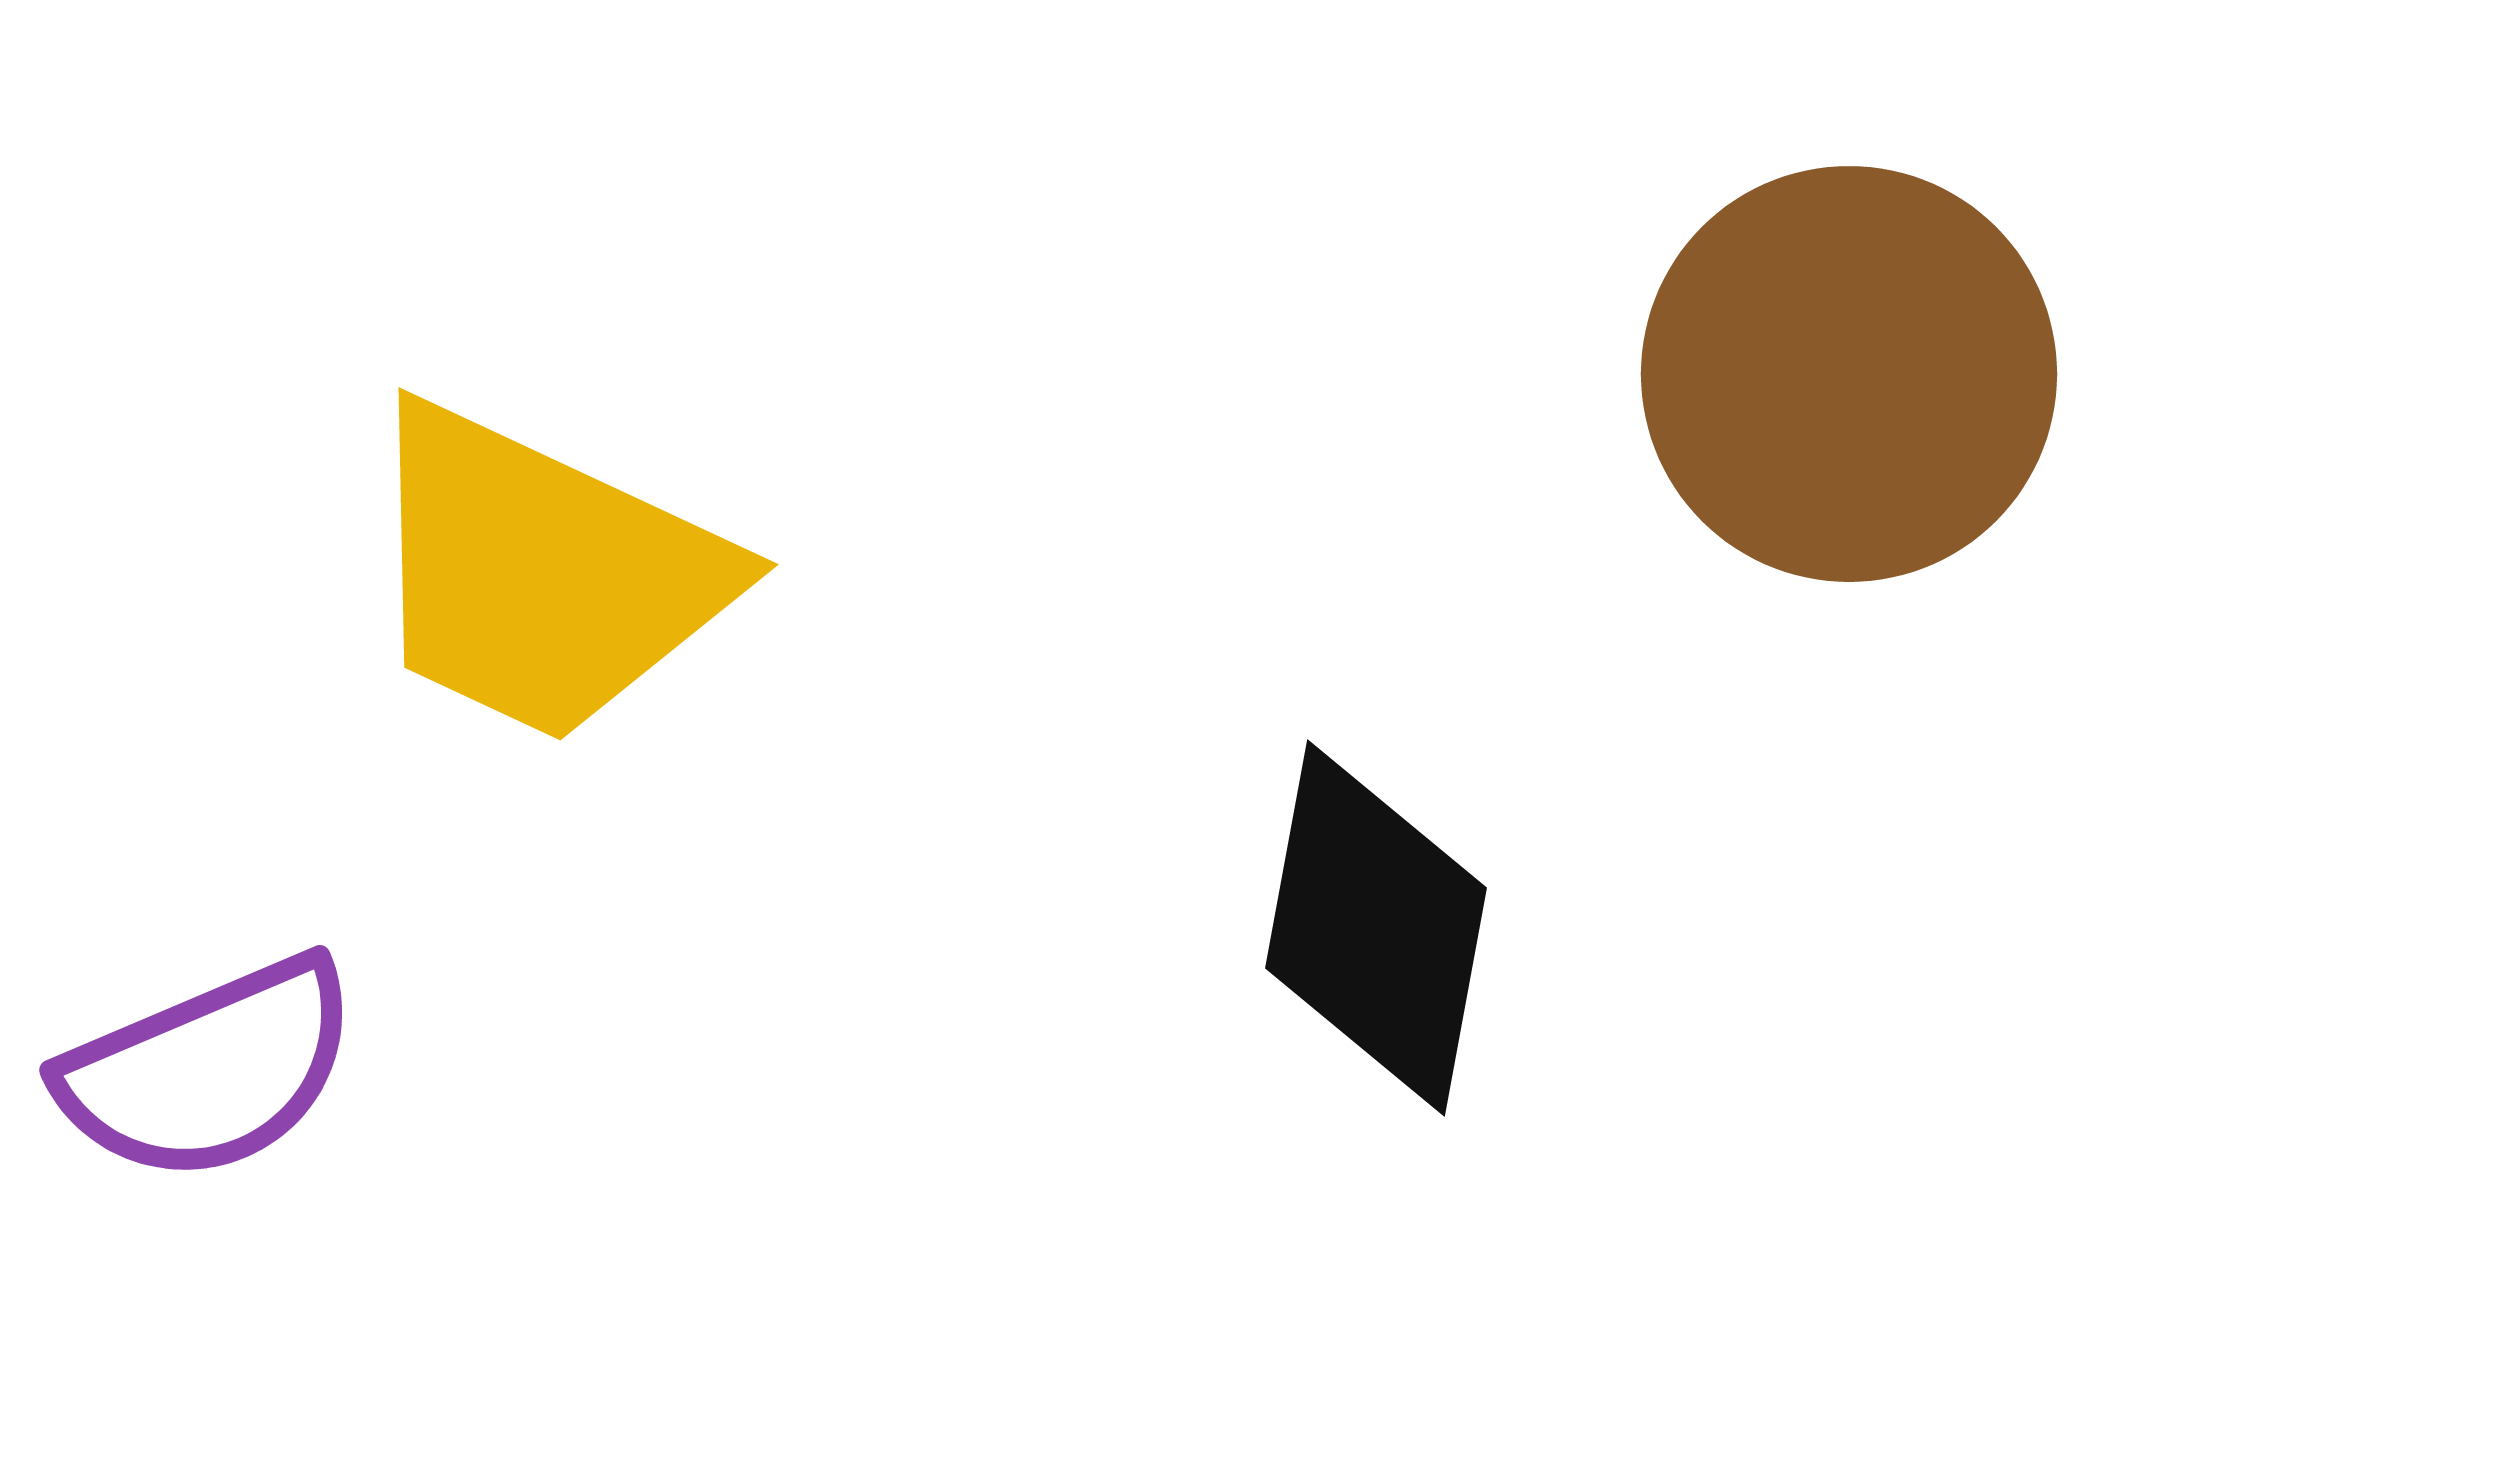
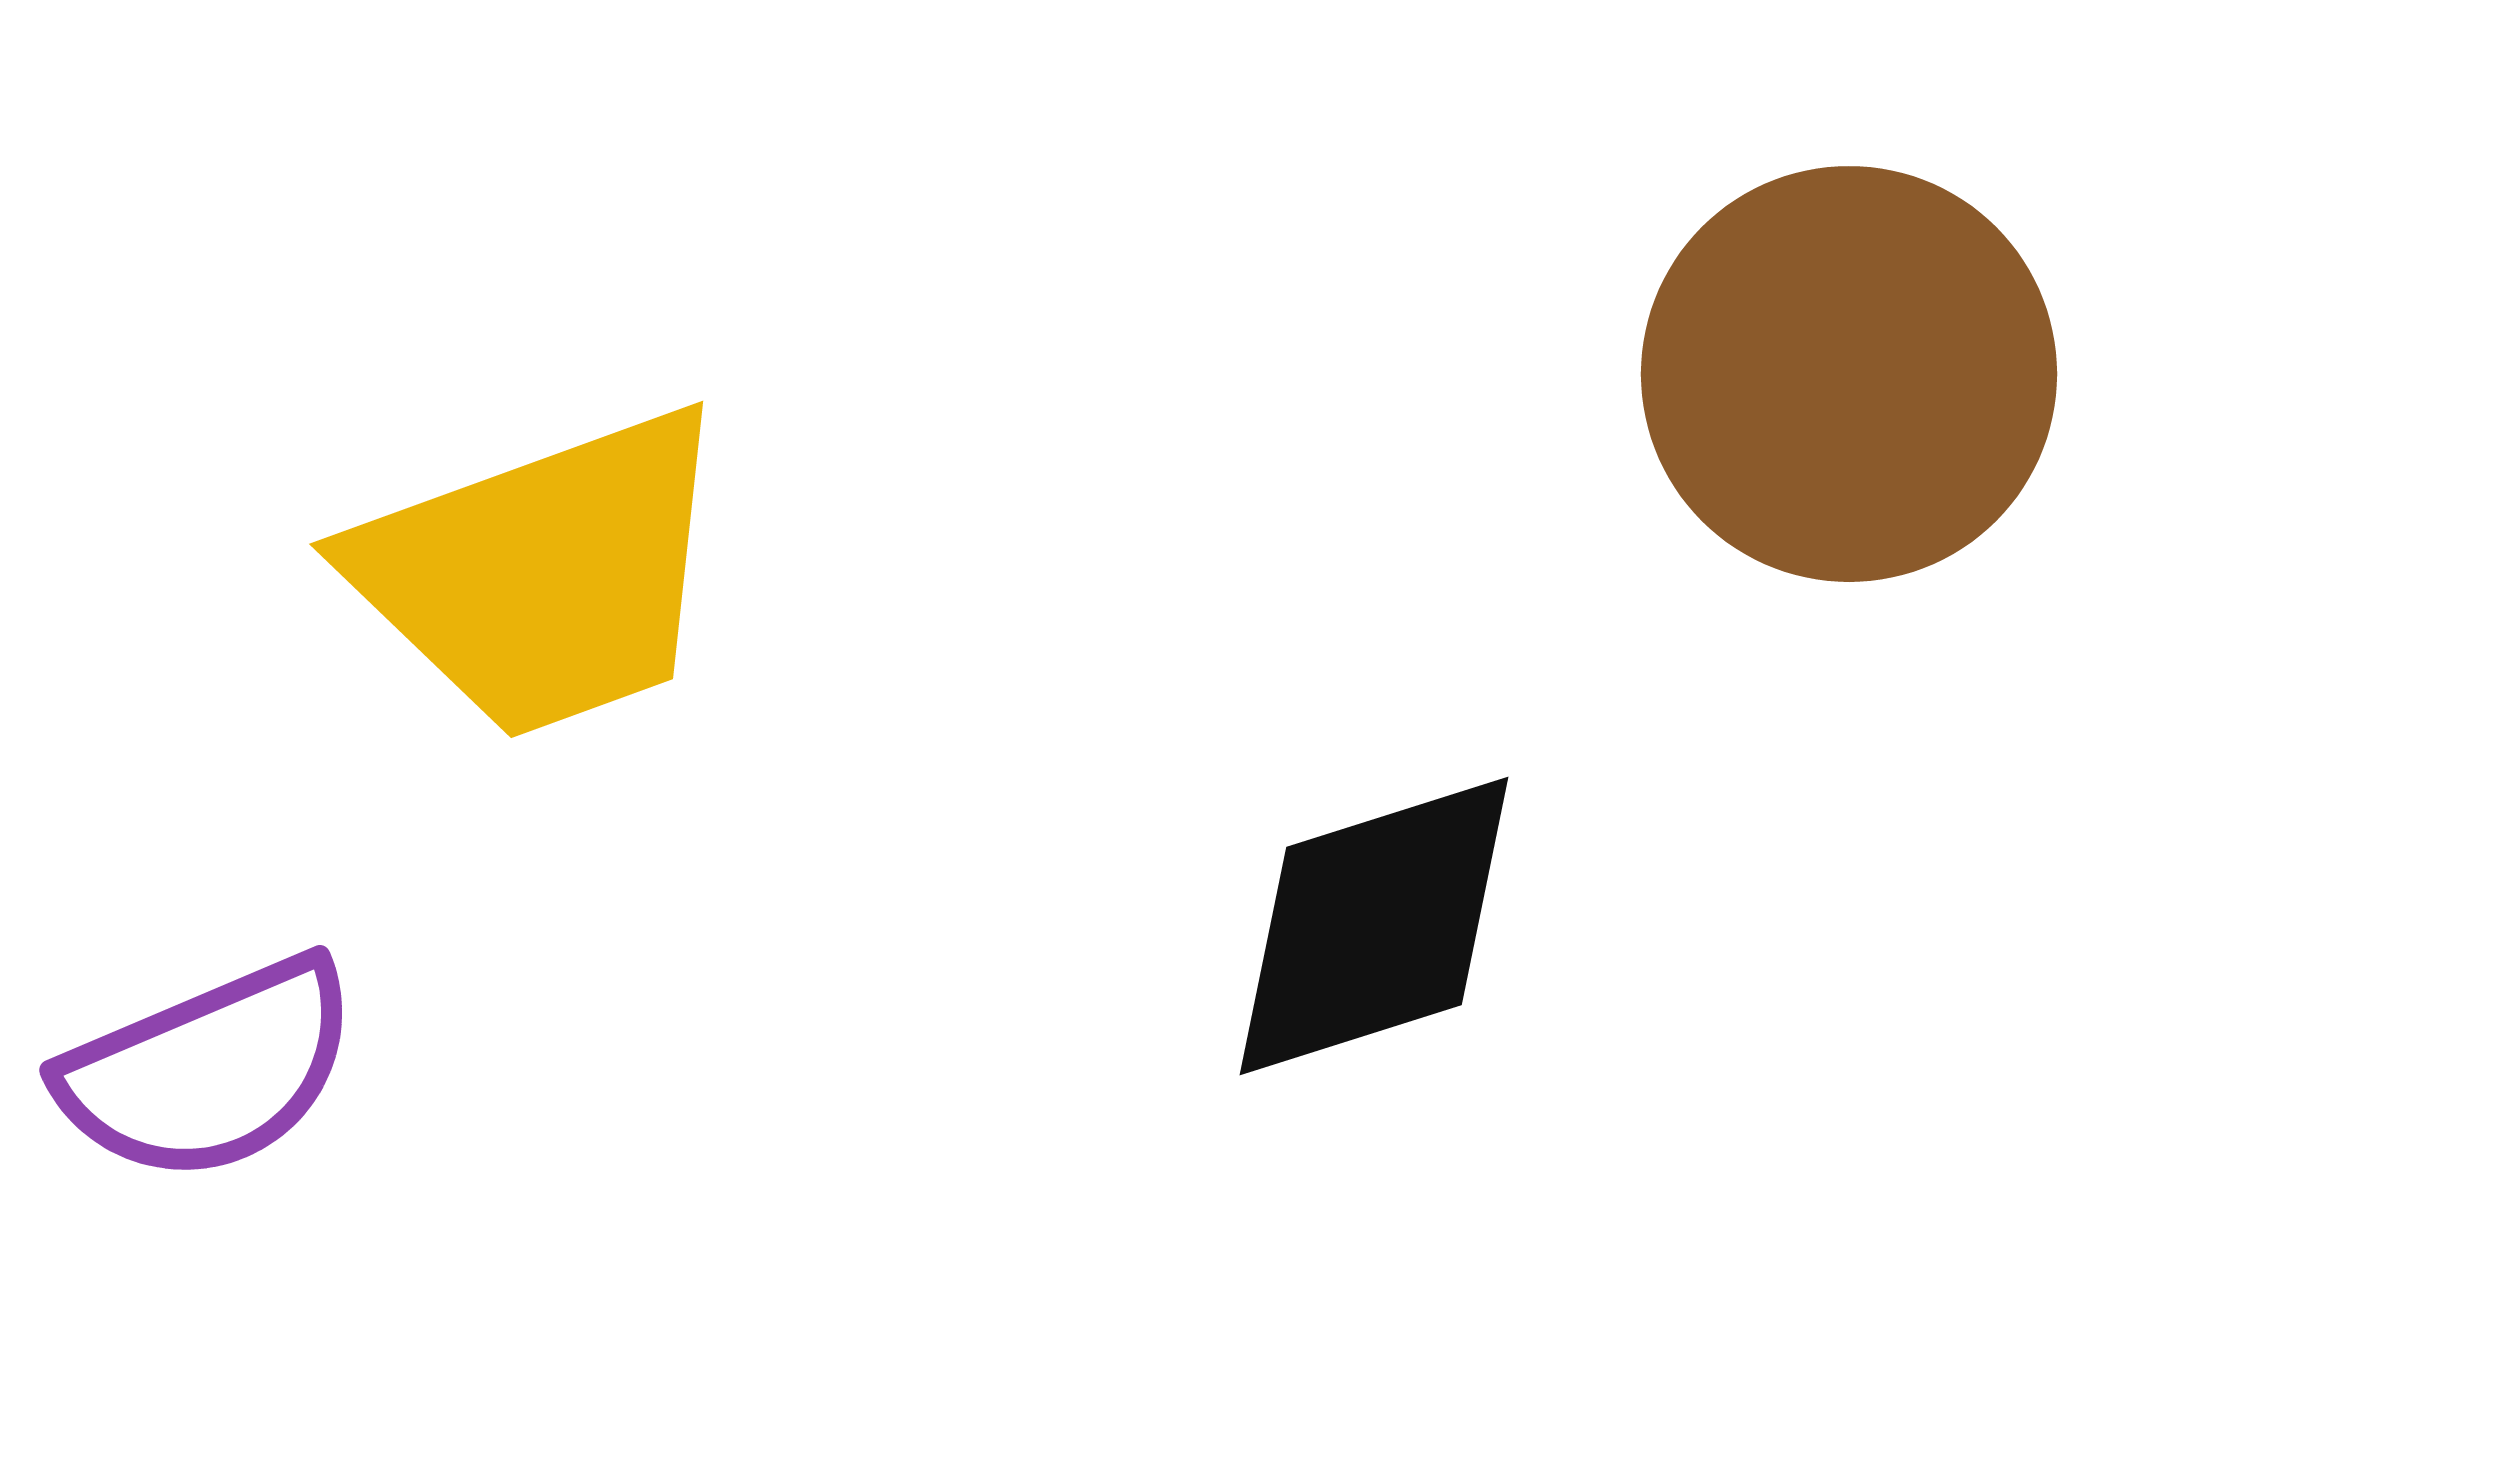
yellow trapezoid: rotated 45 degrees counterclockwise
black diamond: moved 2 px left, 2 px up; rotated 62 degrees clockwise
